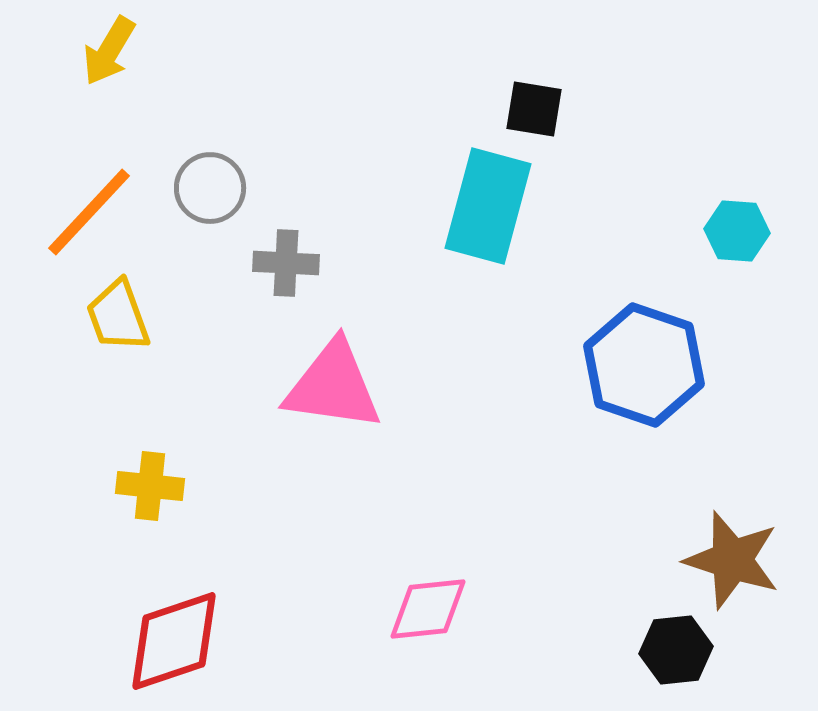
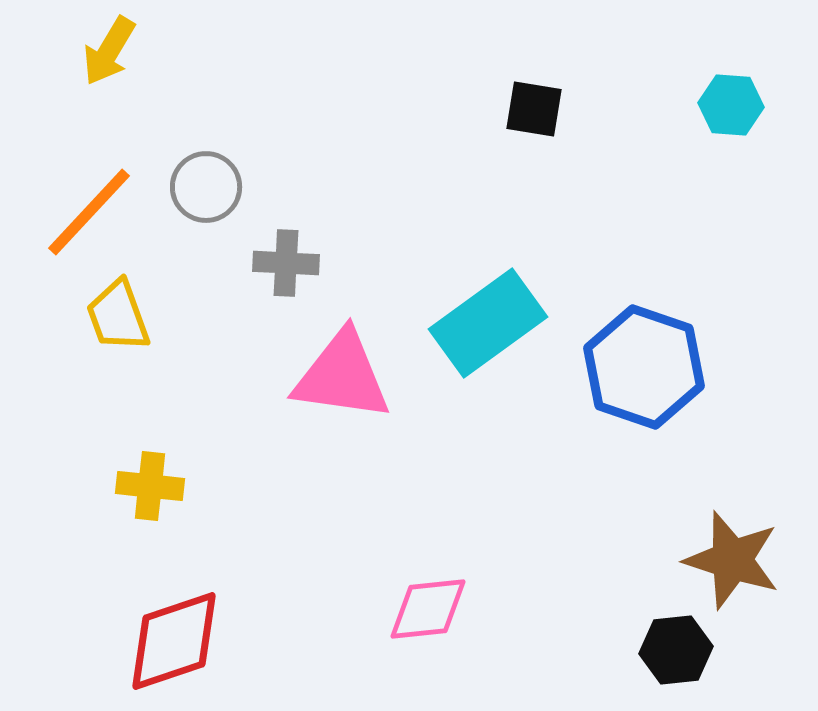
gray circle: moved 4 px left, 1 px up
cyan rectangle: moved 117 px down; rotated 39 degrees clockwise
cyan hexagon: moved 6 px left, 126 px up
blue hexagon: moved 2 px down
pink triangle: moved 9 px right, 10 px up
